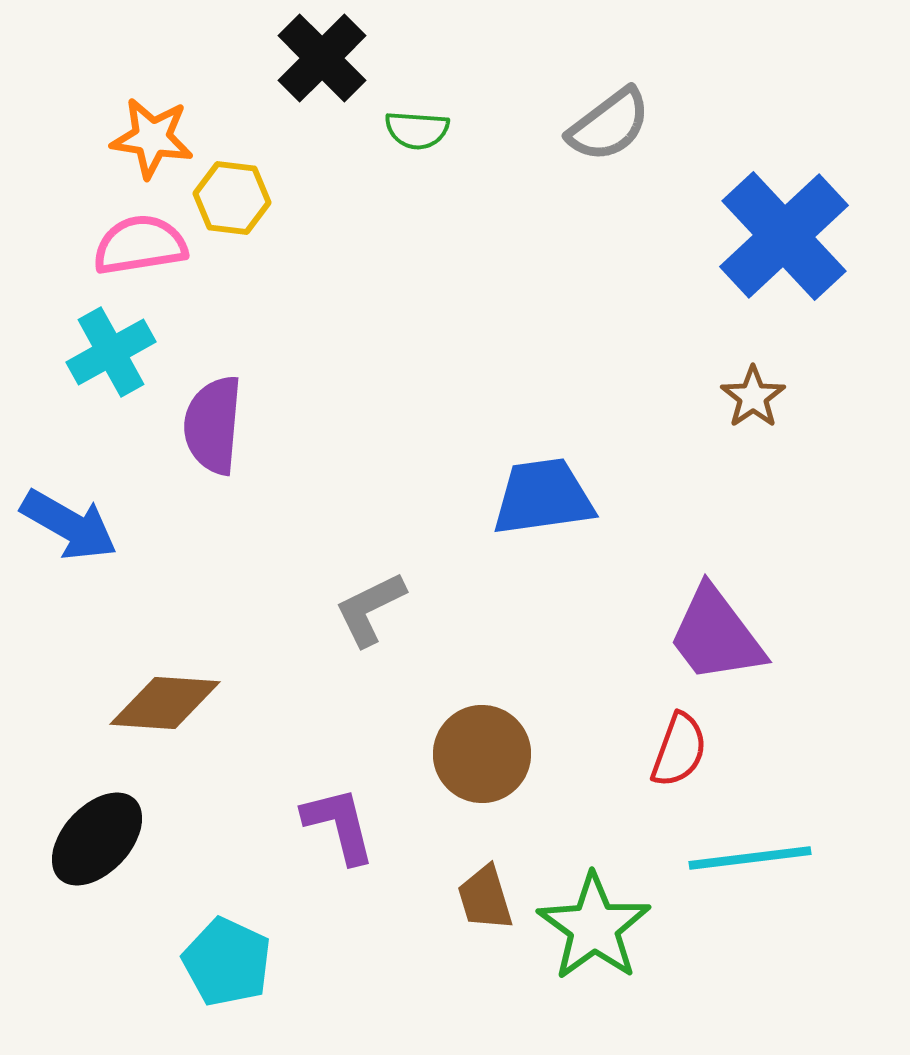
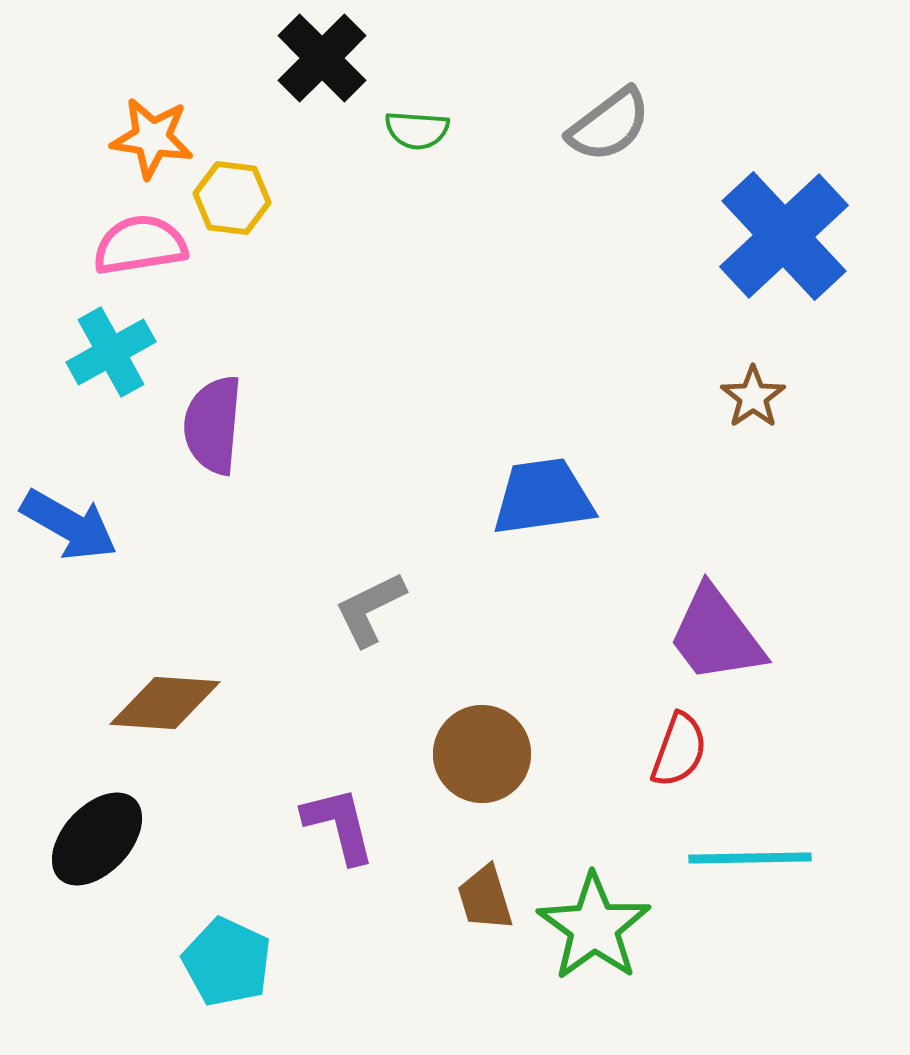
cyan line: rotated 6 degrees clockwise
